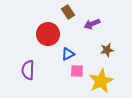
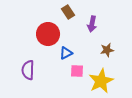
purple arrow: rotated 56 degrees counterclockwise
blue triangle: moved 2 px left, 1 px up
